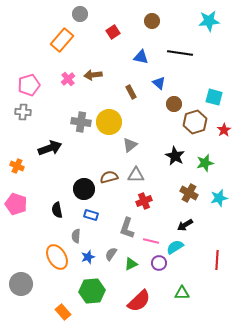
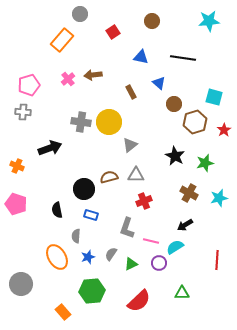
black line at (180, 53): moved 3 px right, 5 px down
